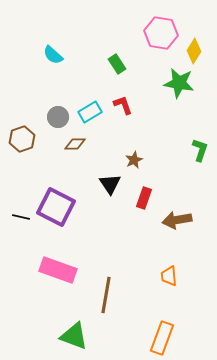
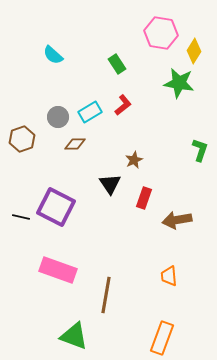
red L-shape: rotated 70 degrees clockwise
